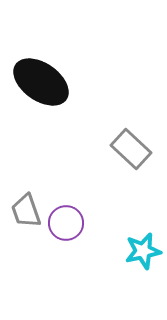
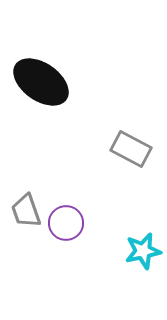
gray rectangle: rotated 15 degrees counterclockwise
